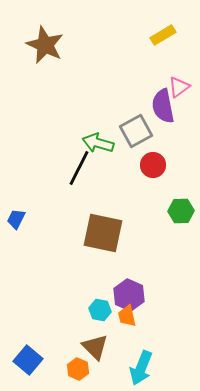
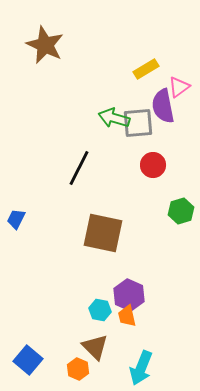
yellow rectangle: moved 17 px left, 34 px down
gray square: moved 2 px right, 8 px up; rotated 24 degrees clockwise
green arrow: moved 16 px right, 25 px up
green hexagon: rotated 15 degrees counterclockwise
